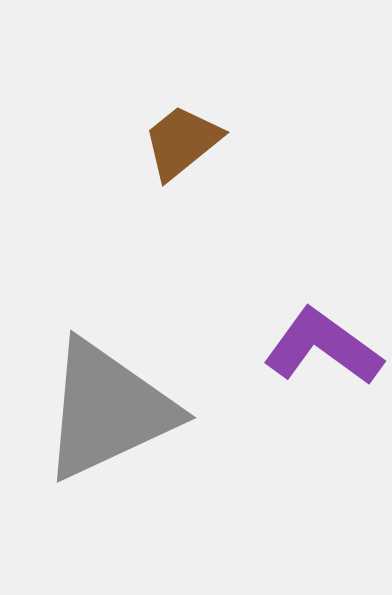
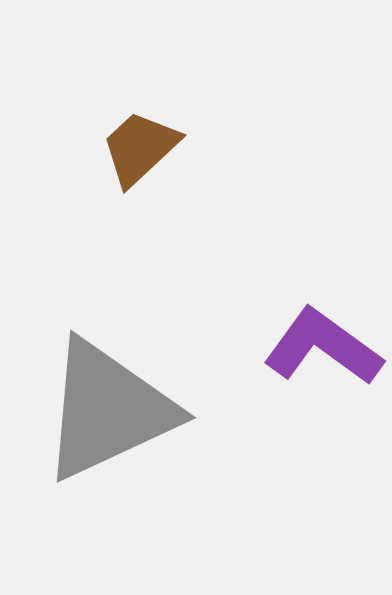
brown trapezoid: moved 42 px left, 6 px down; rotated 4 degrees counterclockwise
